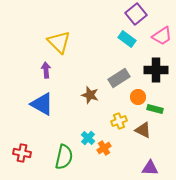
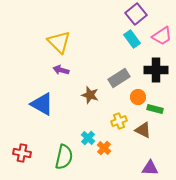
cyan rectangle: moved 5 px right; rotated 18 degrees clockwise
purple arrow: moved 15 px right; rotated 70 degrees counterclockwise
orange cross: rotated 16 degrees counterclockwise
